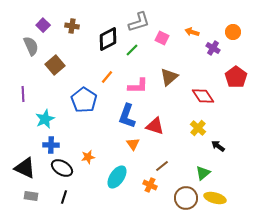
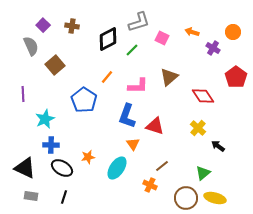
cyan ellipse: moved 9 px up
